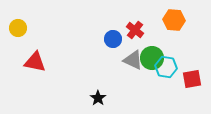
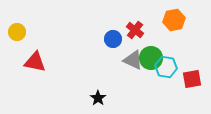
orange hexagon: rotated 15 degrees counterclockwise
yellow circle: moved 1 px left, 4 px down
green circle: moved 1 px left
